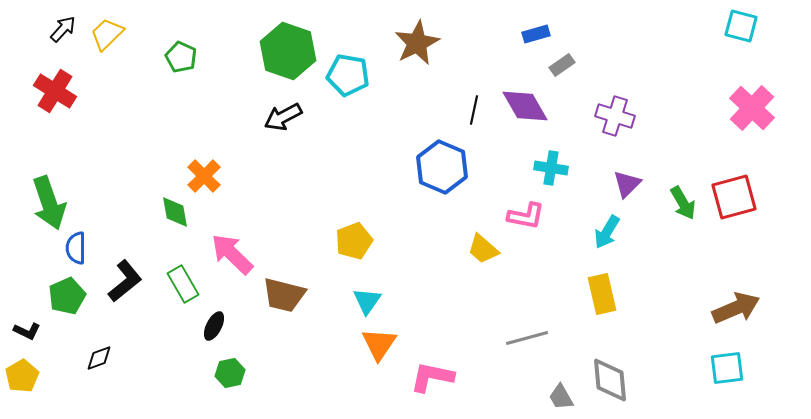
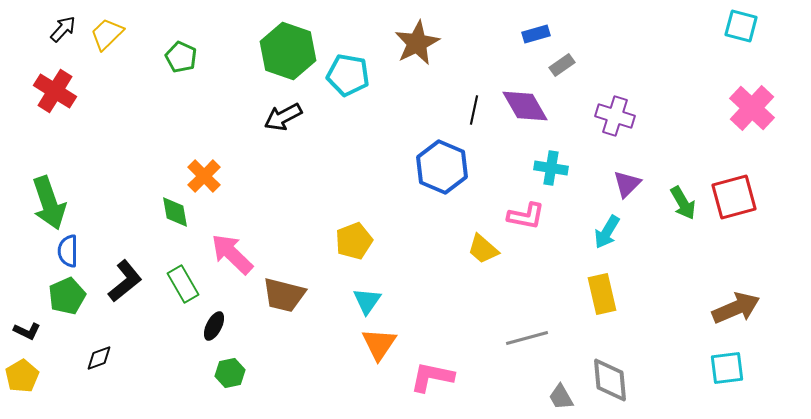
blue semicircle at (76, 248): moved 8 px left, 3 px down
